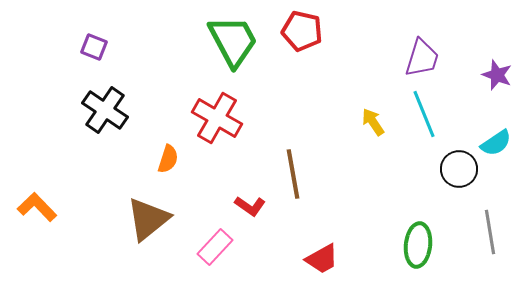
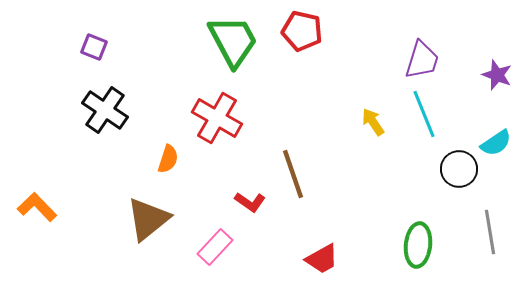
purple trapezoid: moved 2 px down
brown line: rotated 9 degrees counterclockwise
red L-shape: moved 4 px up
